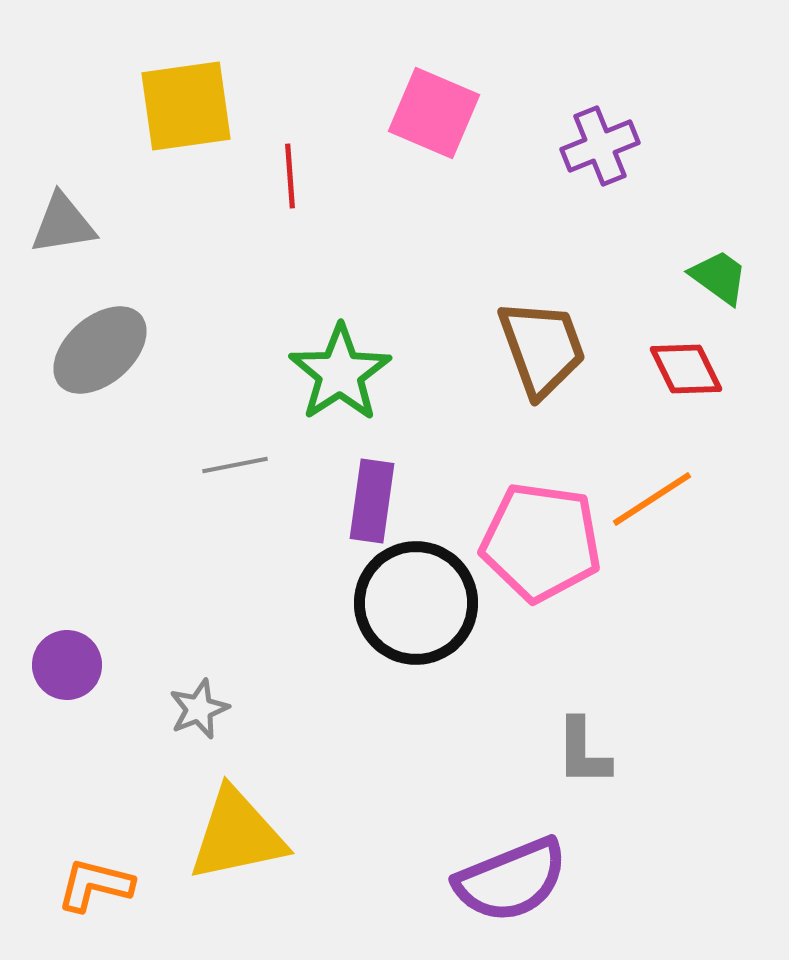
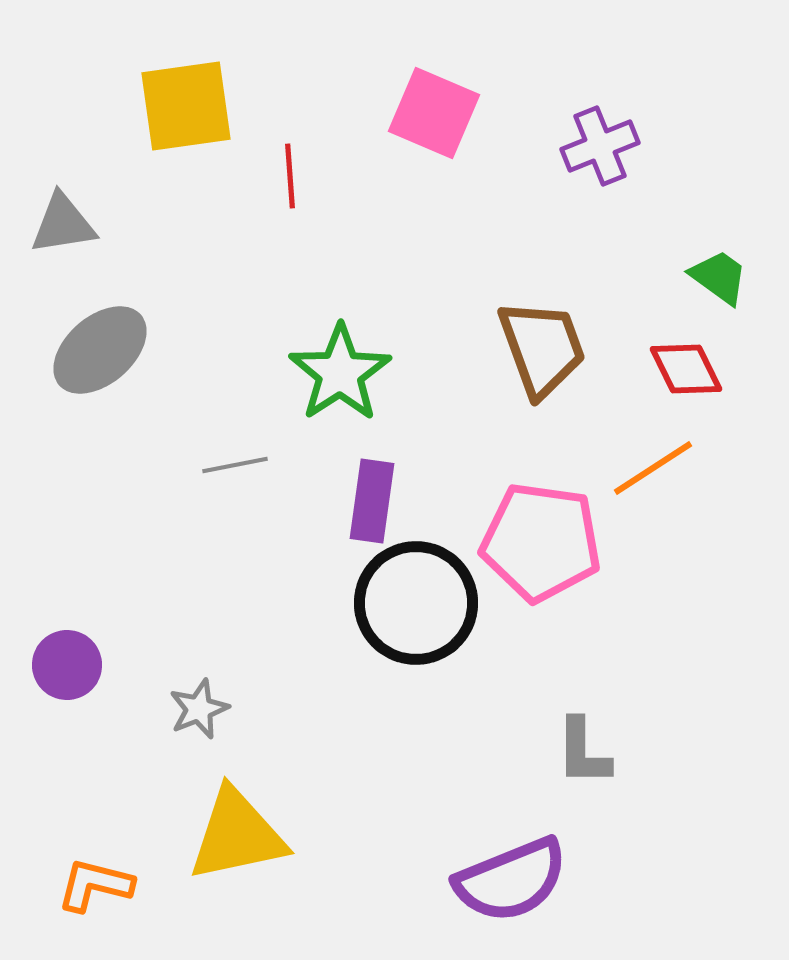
orange line: moved 1 px right, 31 px up
